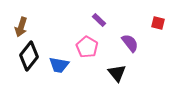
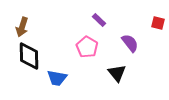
brown arrow: moved 1 px right
black diamond: rotated 40 degrees counterclockwise
blue trapezoid: moved 2 px left, 13 px down
